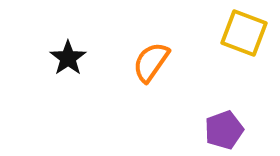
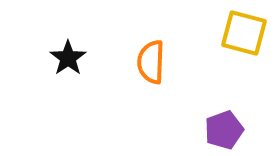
yellow square: rotated 6 degrees counterclockwise
orange semicircle: rotated 33 degrees counterclockwise
